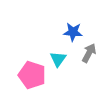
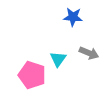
blue star: moved 15 px up
gray arrow: rotated 84 degrees clockwise
